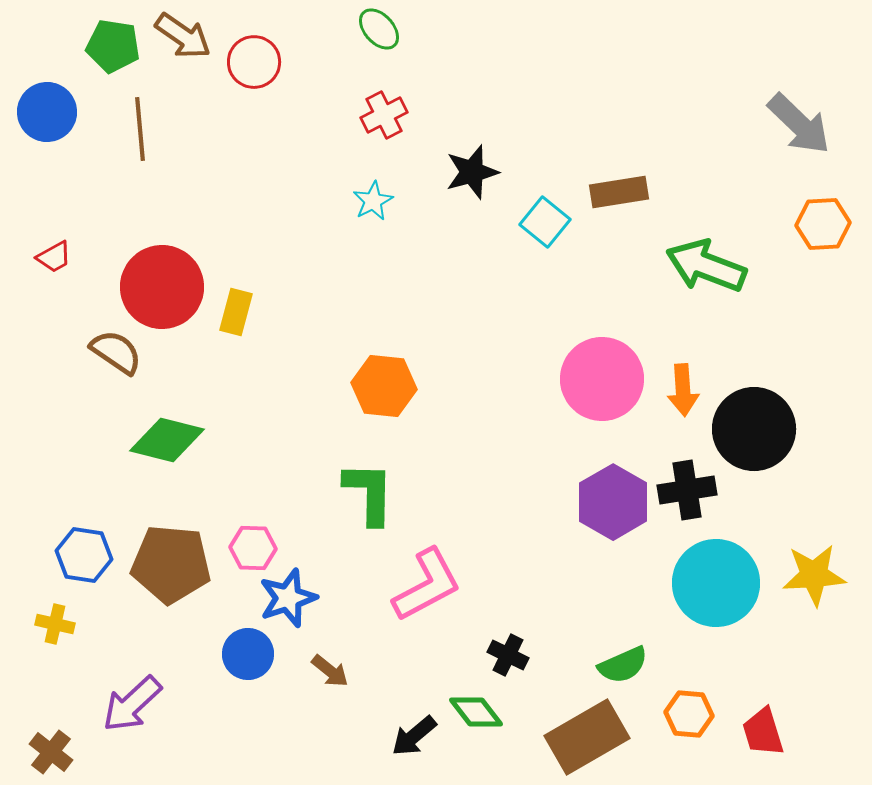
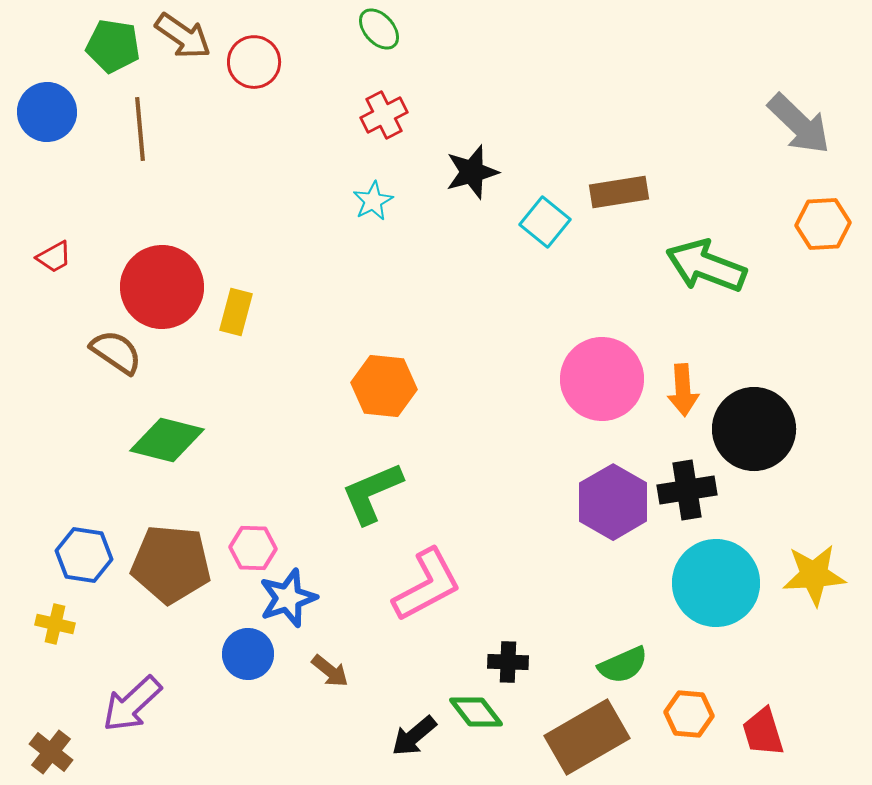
green L-shape at (369, 493): moved 3 px right; rotated 114 degrees counterclockwise
black cross at (508, 655): moved 7 px down; rotated 24 degrees counterclockwise
